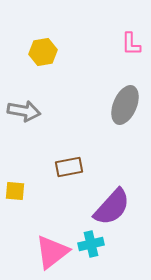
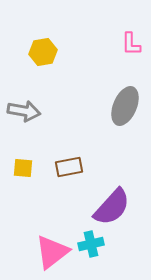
gray ellipse: moved 1 px down
yellow square: moved 8 px right, 23 px up
